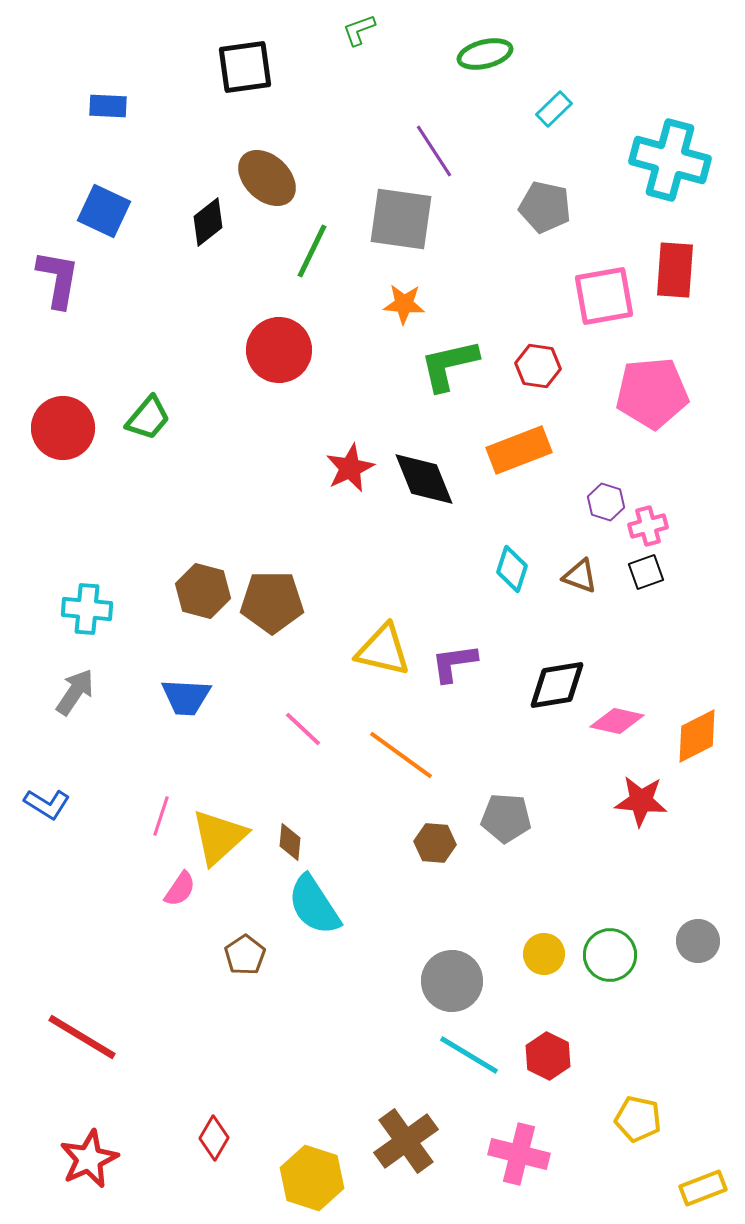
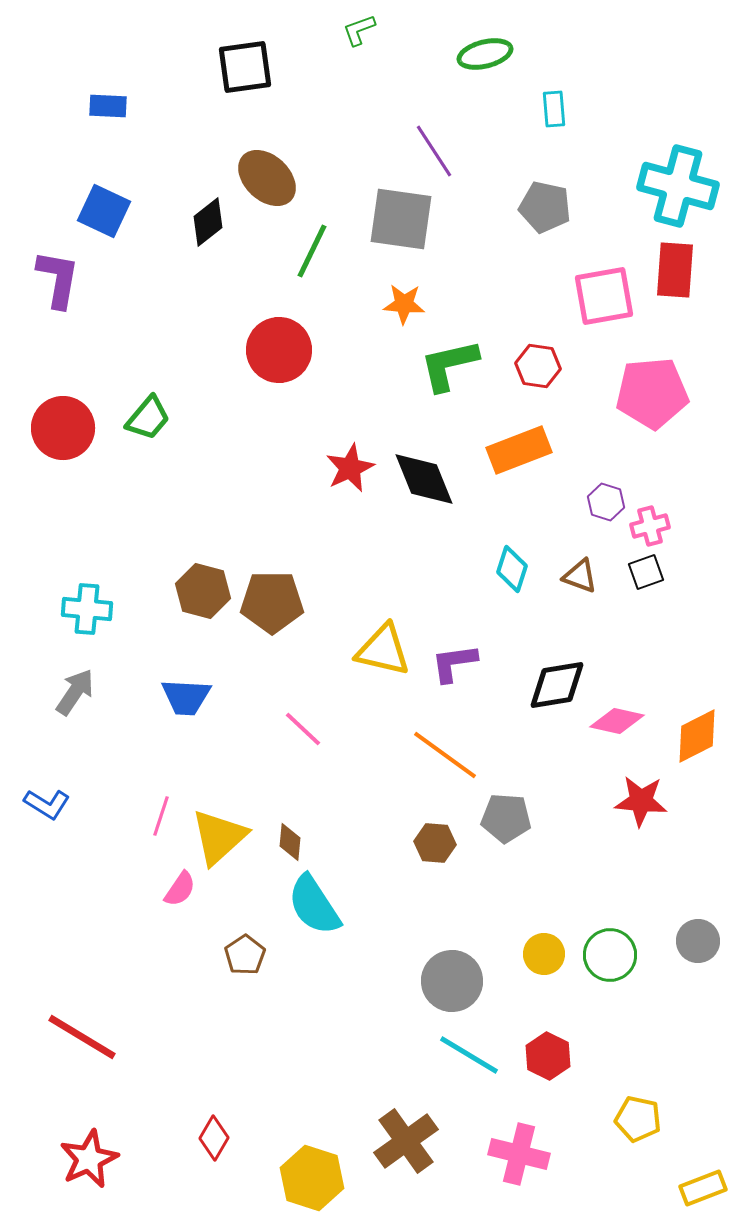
cyan rectangle at (554, 109): rotated 51 degrees counterclockwise
cyan cross at (670, 160): moved 8 px right, 26 px down
pink cross at (648, 526): moved 2 px right
orange line at (401, 755): moved 44 px right
